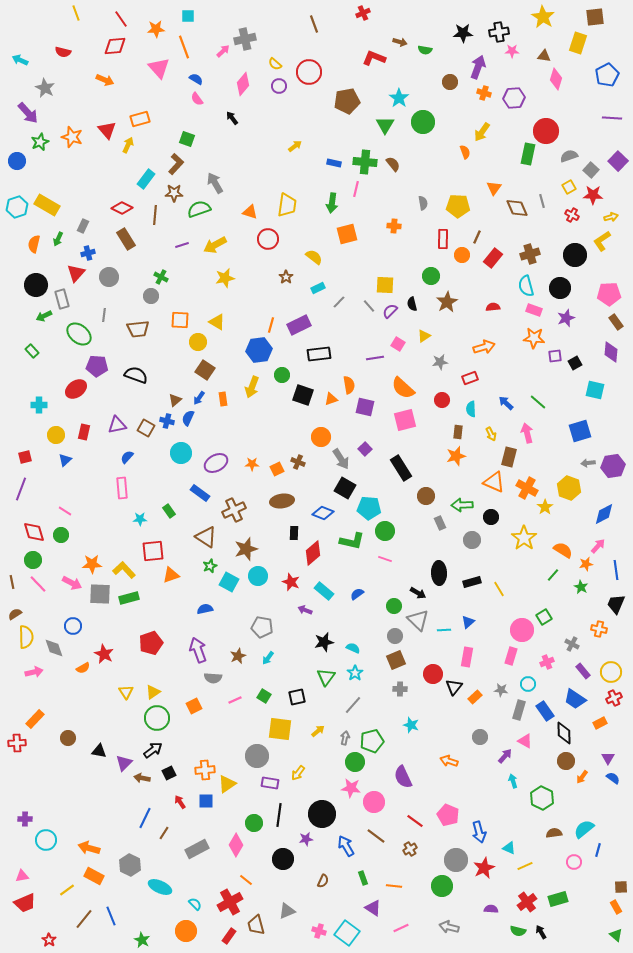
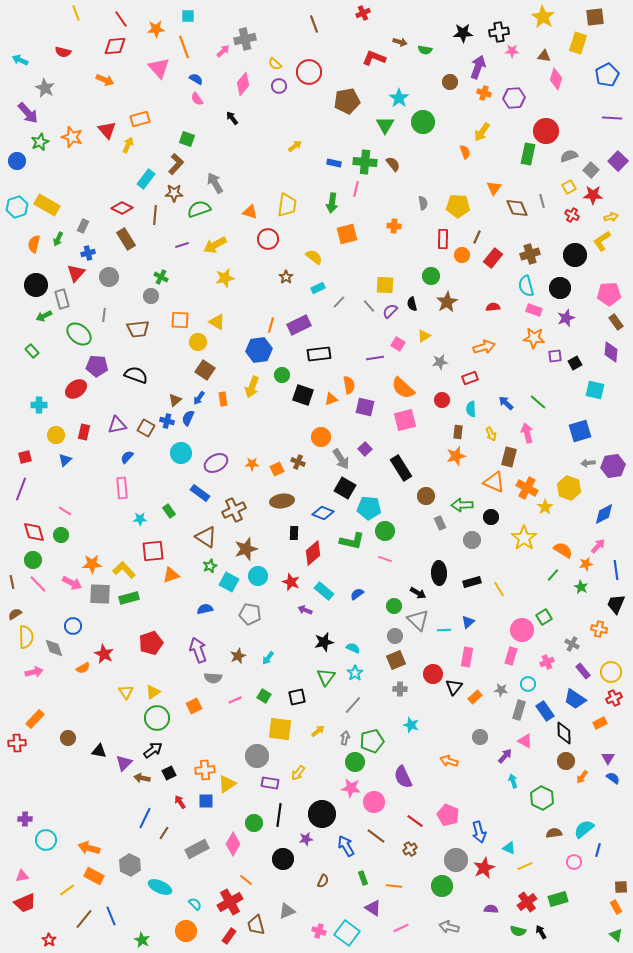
gray pentagon at (262, 627): moved 12 px left, 13 px up
pink diamond at (236, 845): moved 3 px left, 1 px up
